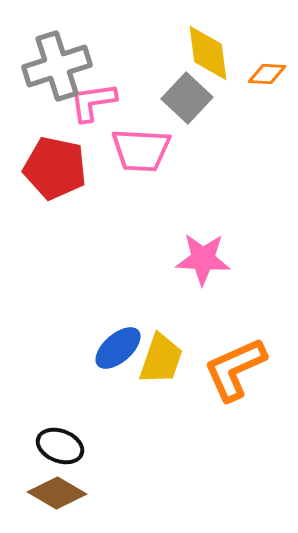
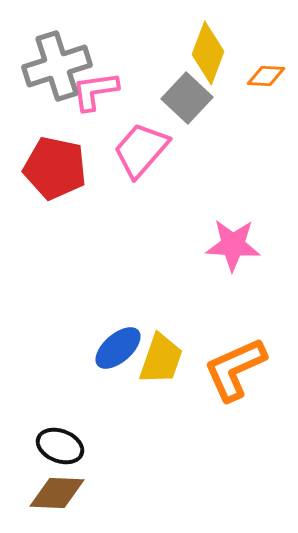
yellow diamond: rotated 28 degrees clockwise
orange diamond: moved 1 px left, 2 px down
pink L-shape: moved 2 px right, 11 px up
pink trapezoid: rotated 128 degrees clockwise
pink star: moved 30 px right, 14 px up
brown diamond: rotated 28 degrees counterclockwise
